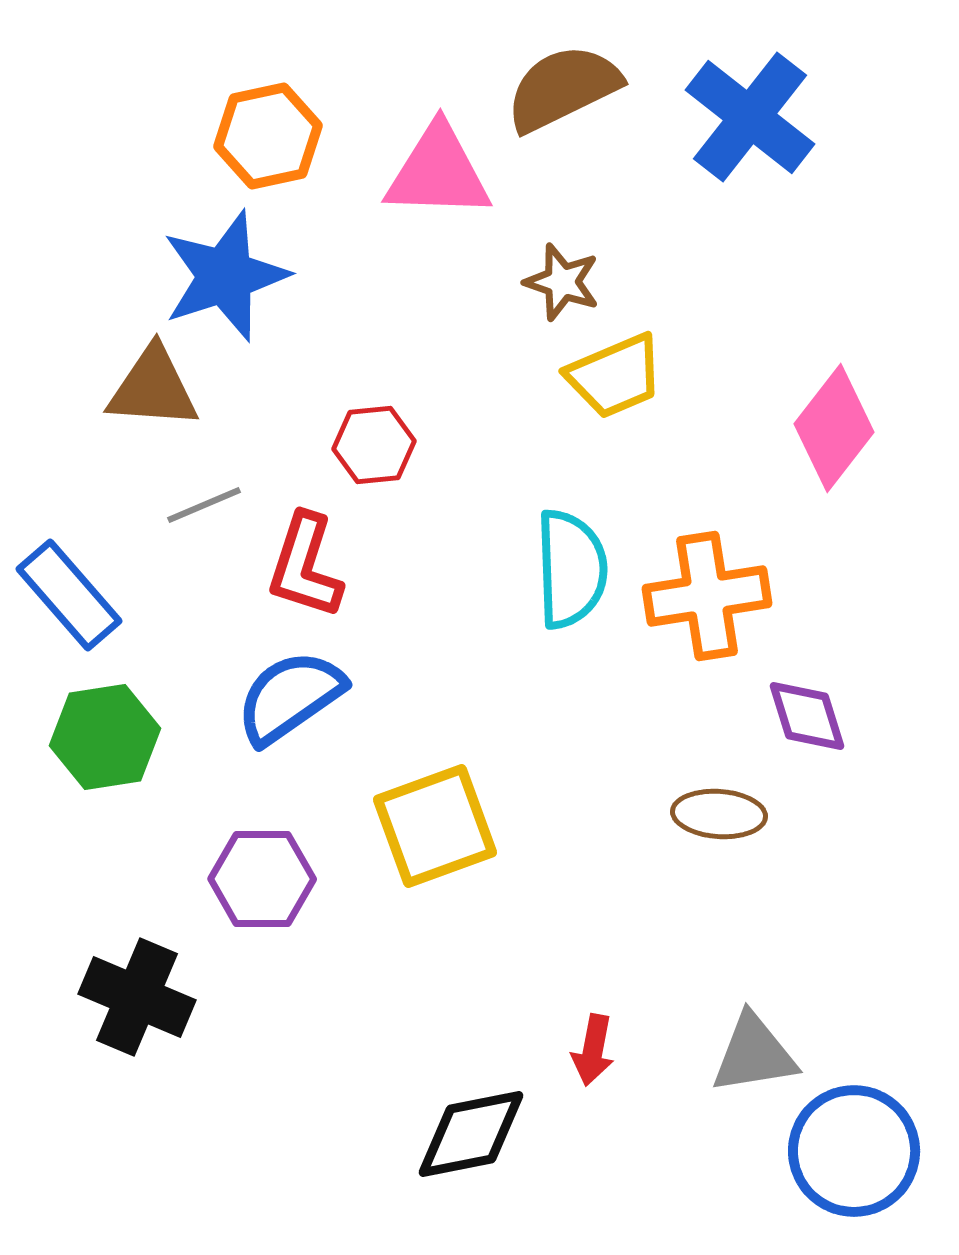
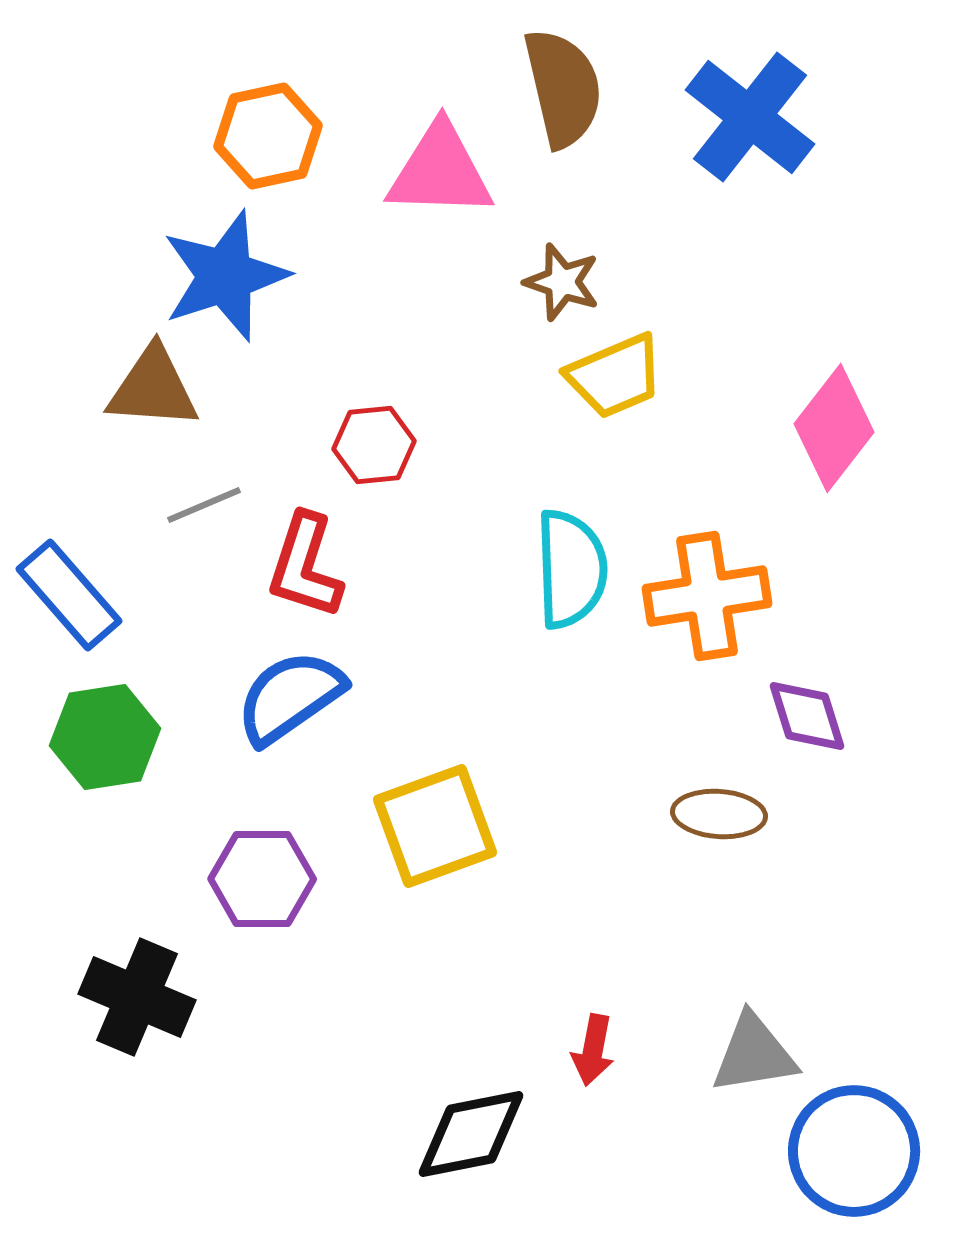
brown semicircle: rotated 103 degrees clockwise
pink triangle: moved 2 px right, 1 px up
